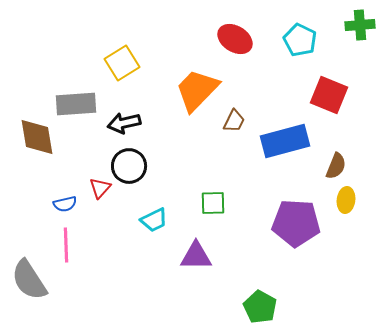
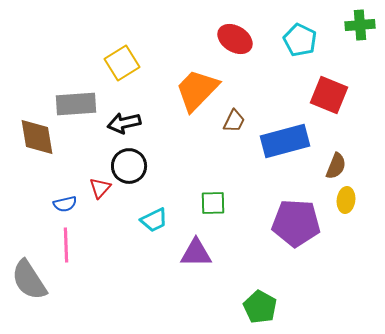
purple triangle: moved 3 px up
